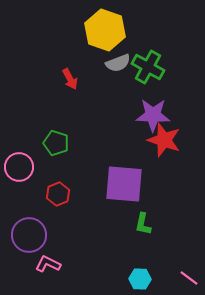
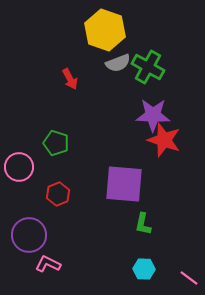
cyan hexagon: moved 4 px right, 10 px up
